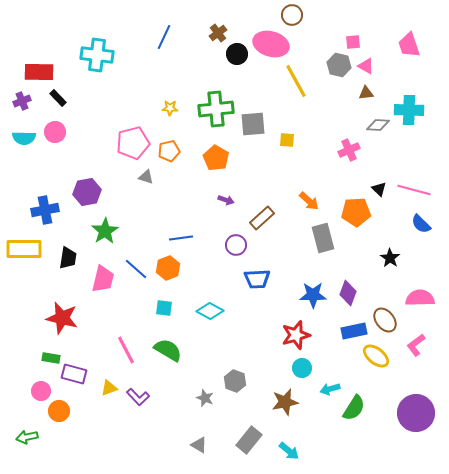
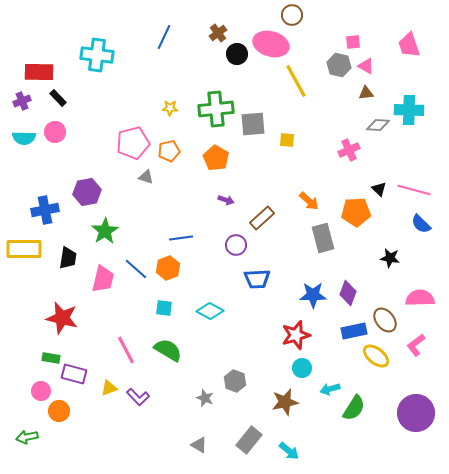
black star at (390, 258): rotated 24 degrees counterclockwise
